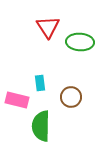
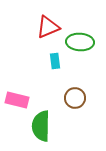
red triangle: rotated 40 degrees clockwise
cyan rectangle: moved 15 px right, 22 px up
brown circle: moved 4 px right, 1 px down
